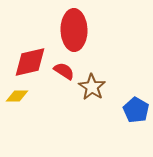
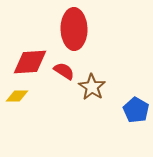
red ellipse: moved 1 px up
red diamond: rotated 9 degrees clockwise
